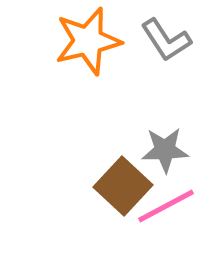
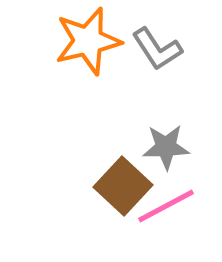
gray L-shape: moved 9 px left, 9 px down
gray star: moved 1 px right, 3 px up
